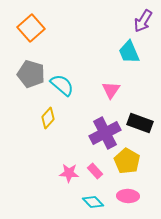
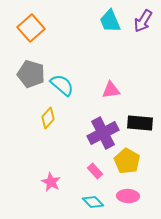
cyan trapezoid: moved 19 px left, 31 px up
pink triangle: rotated 48 degrees clockwise
black rectangle: rotated 15 degrees counterclockwise
purple cross: moved 2 px left
pink star: moved 18 px left, 9 px down; rotated 24 degrees clockwise
